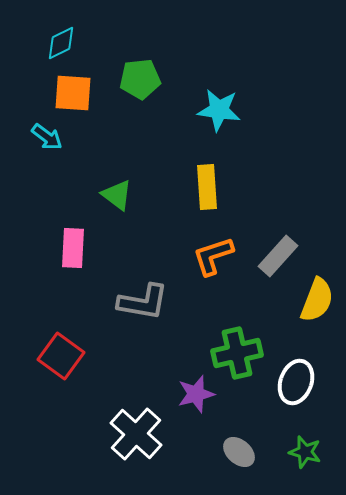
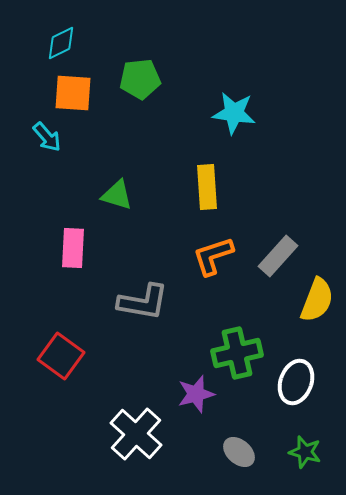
cyan star: moved 15 px right, 3 px down
cyan arrow: rotated 12 degrees clockwise
green triangle: rotated 20 degrees counterclockwise
